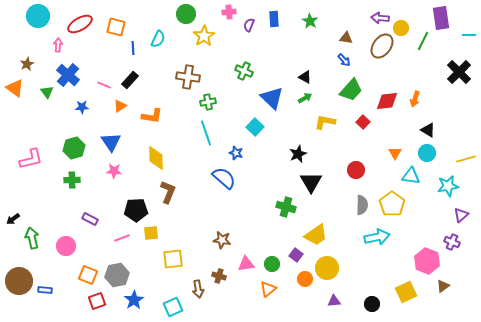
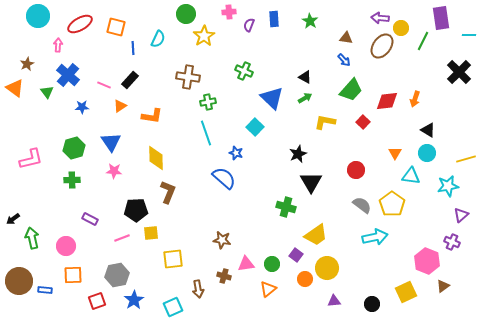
gray semicircle at (362, 205): rotated 54 degrees counterclockwise
cyan arrow at (377, 237): moved 2 px left
orange square at (88, 275): moved 15 px left; rotated 24 degrees counterclockwise
brown cross at (219, 276): moved 5 px right
